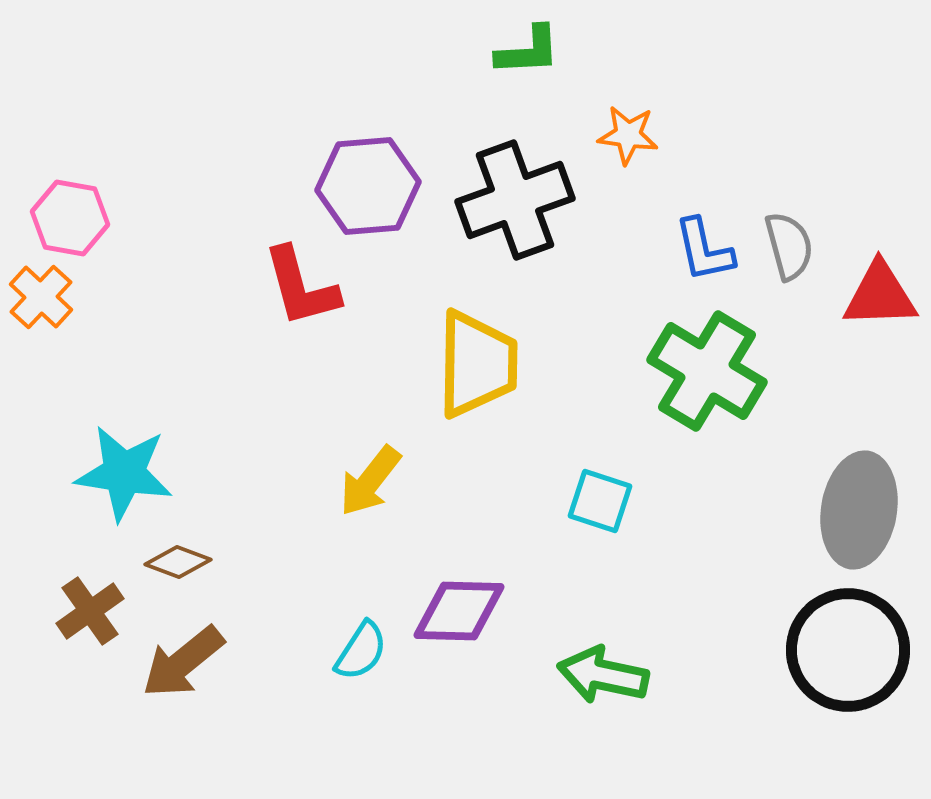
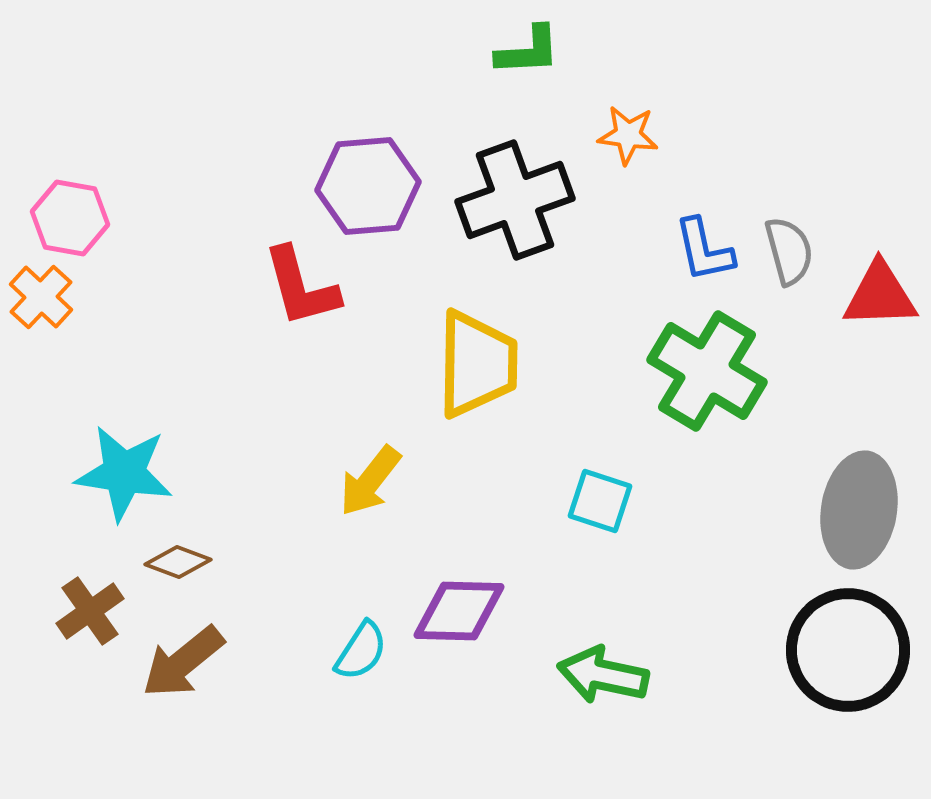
gray semicircle: moved 5 px down
